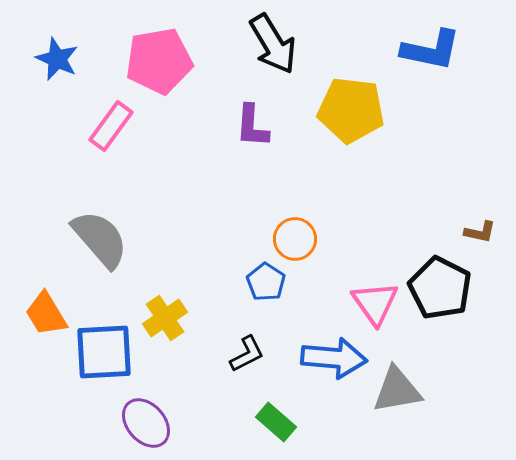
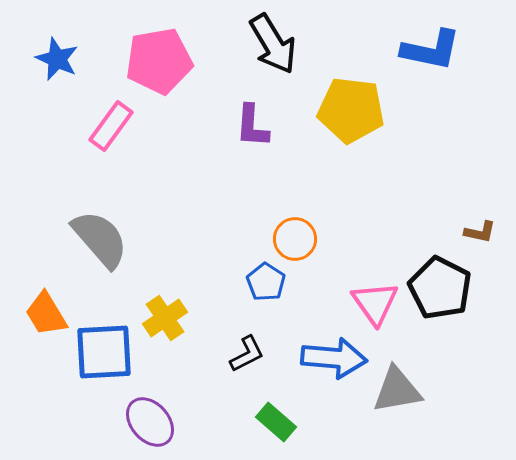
purple ellipse: moved 4 px right, 1 px up
